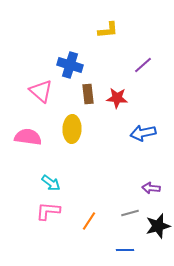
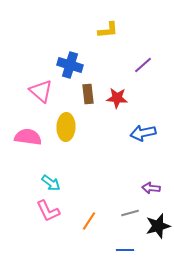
yellow ellipse: moved 6 px left, 2 px up
pink L-shape: rotated 120 degrees counterclockwise
